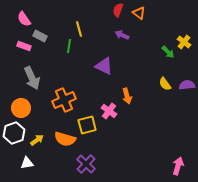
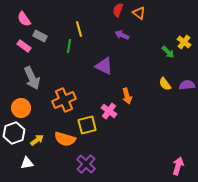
pink rectangle: rotated 16 degrees clockwise
